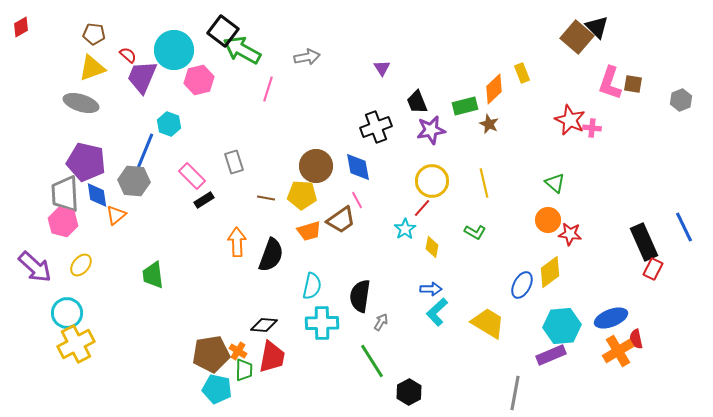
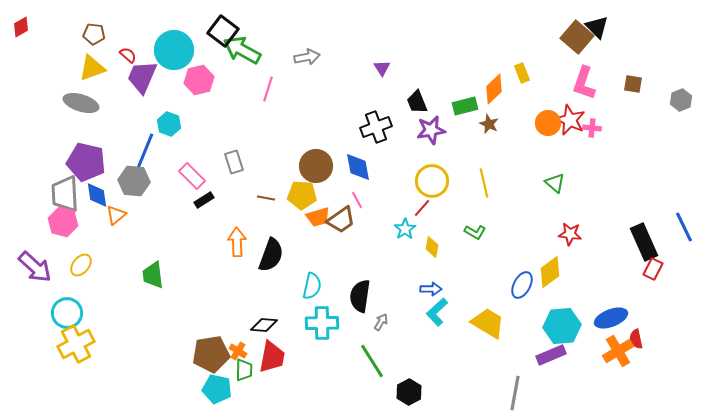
pink L-shape at (610, 83): moved 26 px left
orange circle at (548, 220): moved 97 px up
orange trapezoid at (309, 231): moved 9 px right, 14 px up
